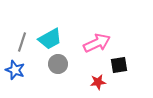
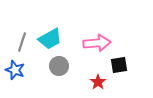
pink arrow: rotated 20 degrees clockwise
gray circle: moved 1 px right, 2 px down
red star: rotated 28 degrees counterclockwise
